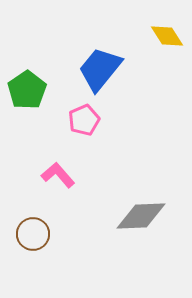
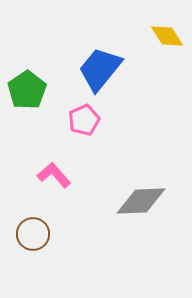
pink L-shape: moved 4 px left
gray diamond: moved 15 px up
